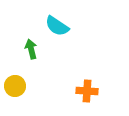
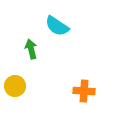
orange cross: moved 3 px left
